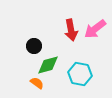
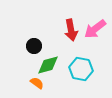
cyan hexagon: moved 1 px right, 5 px up
